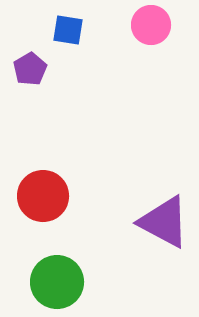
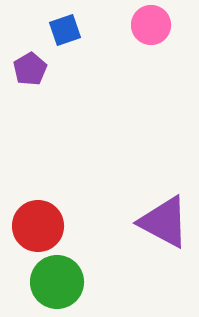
blue square: moved 3 px left; rotated 28 degrees counterclockwise
red circle: moved 5 px left, 30 px down
